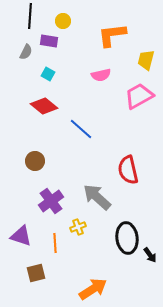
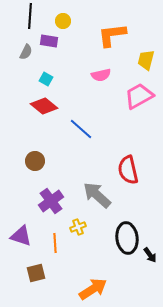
cyan square: moved 2 px left, 5 px down
gray arrow: moved 2 px up
